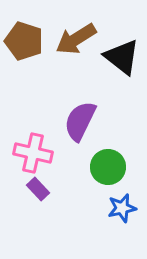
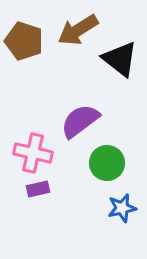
brown arrow: moved 2 px right, 9 px up
black triangle: moved 2 px left, 2 px down
purple semicircle: rotated 27 degrees clockwise
green circle: moved 1 px left, 4 px up
purple rectangle: rotated 60 degrees counterclockwise
